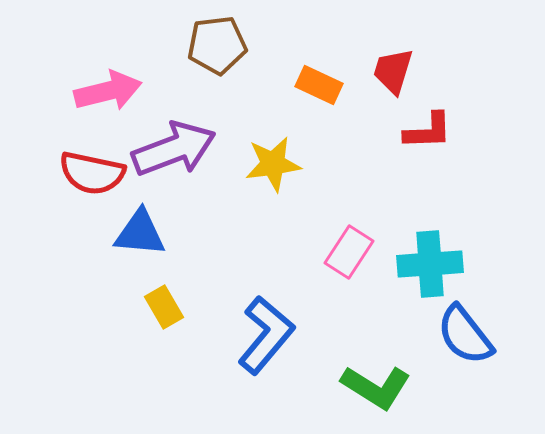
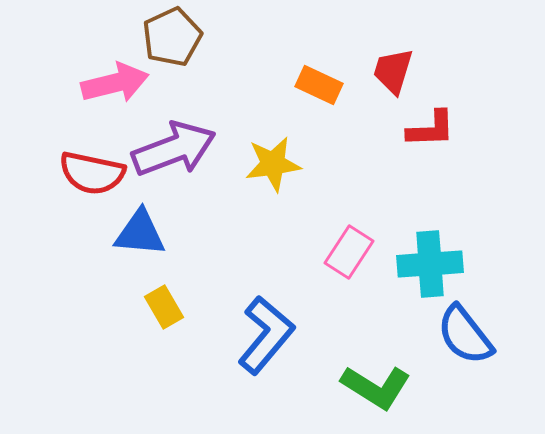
brown pentagon: moved 45 px left, 8 px up; rotated 18 degrees counterclockwise
pink arrow: moved 7 px right, 8 px up
red L-shape: moved 3 px right, 2 px up
